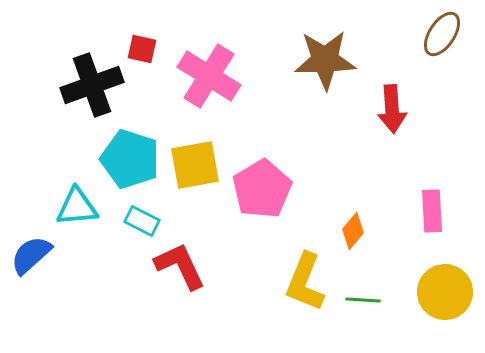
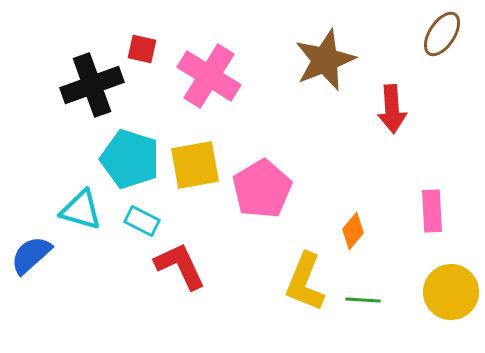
brown star: rotated 20 degrees counterclockwise
cyan triangle: moved 4 px right, 3 px down; rotated 21 degrees clockwise
yellow circle: moved 6 px right
